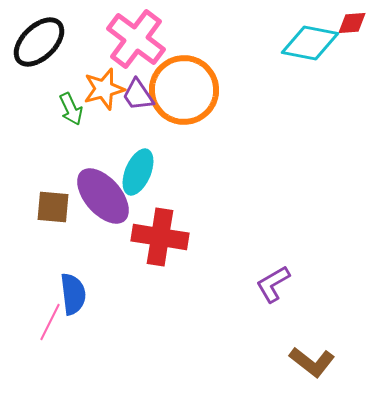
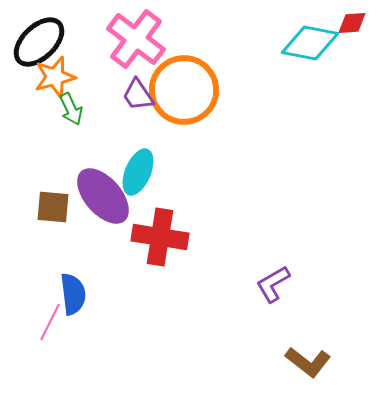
orange star: moved 49 px left, 12 px up
brown L-shape: moved 4 px left
